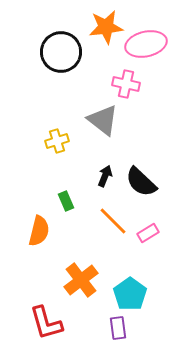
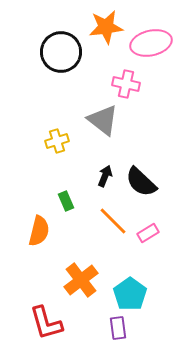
pink ellipse: moved 5 px right, 1 px up
